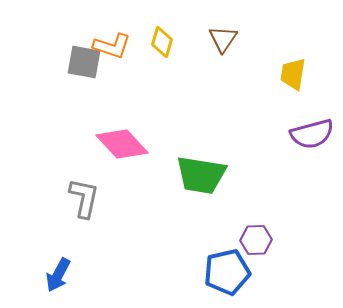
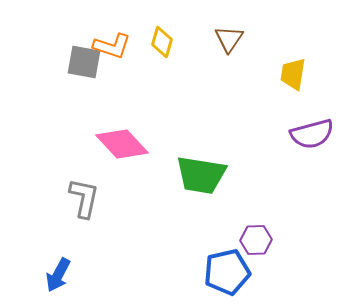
brown triangle: moved 6 px right
